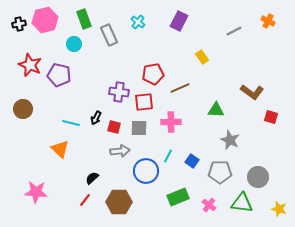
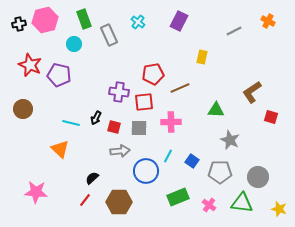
yellow rectangle at (202, 57): rotated 48 degrees clockwise
brown L-shape at (252, 92): rotated 110 degrees clockwise
